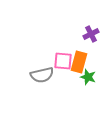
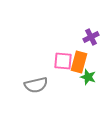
purple cross: moved 3 px down
gray semicircle: moved 6 px left, 10 px down
